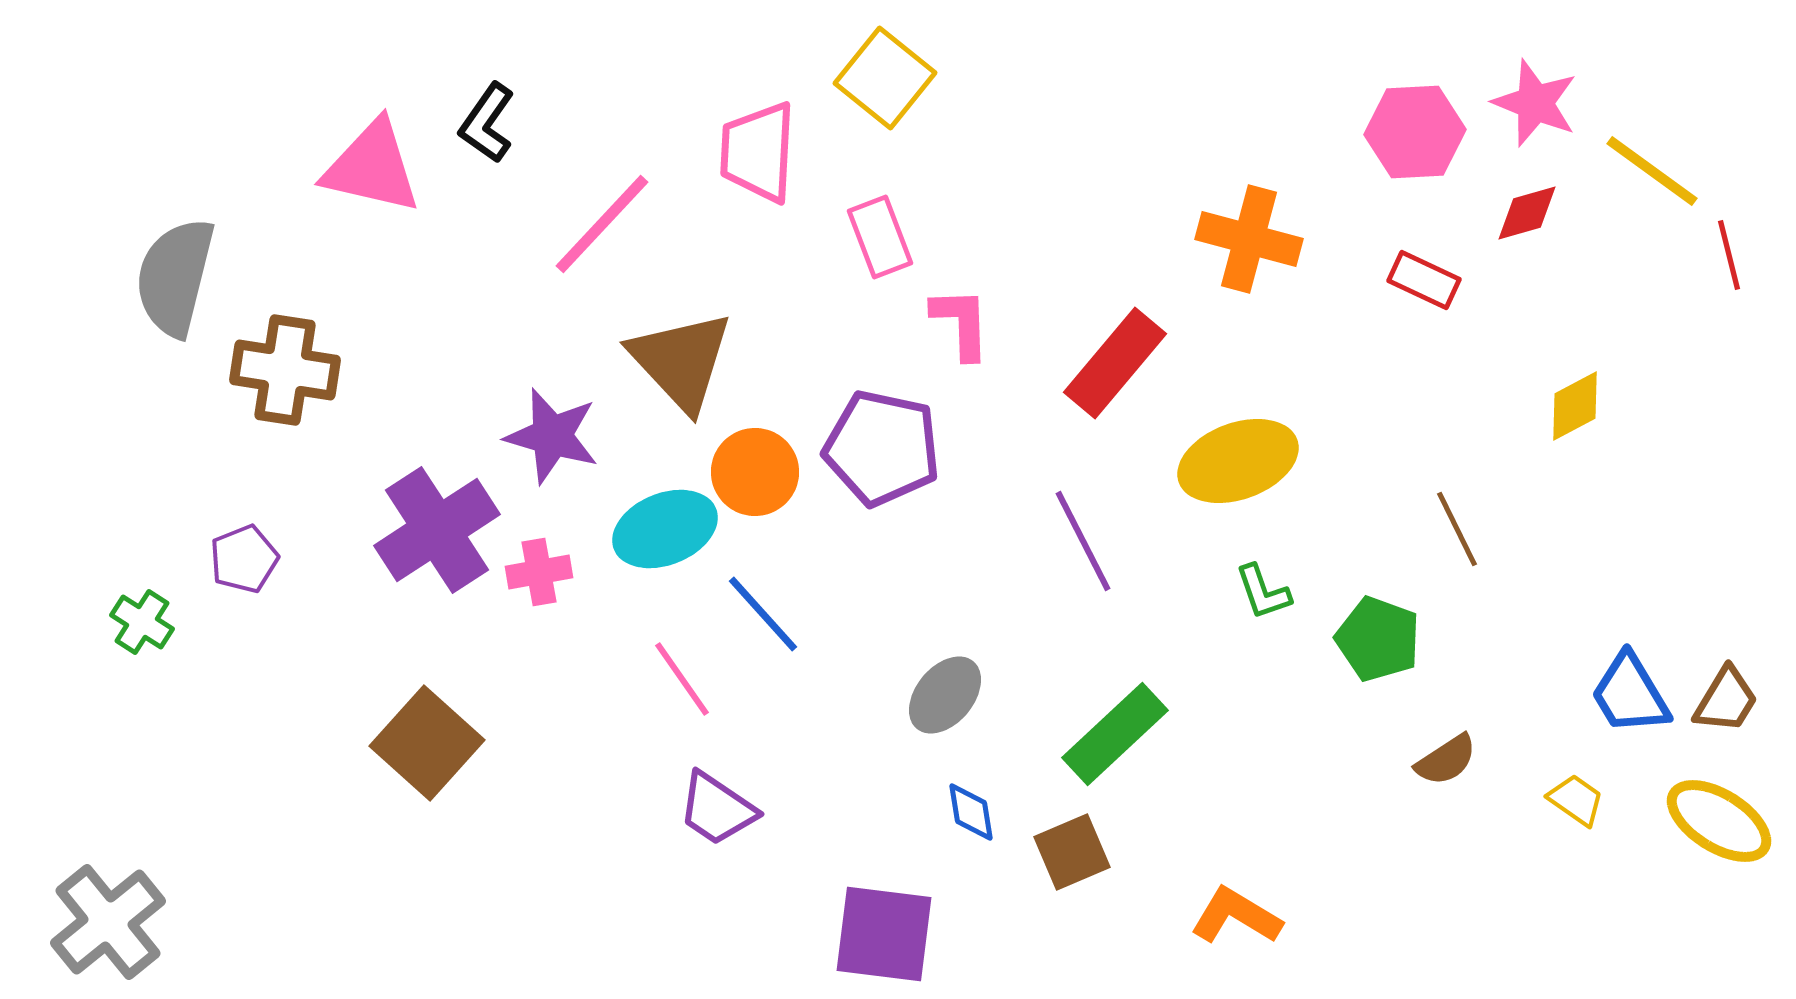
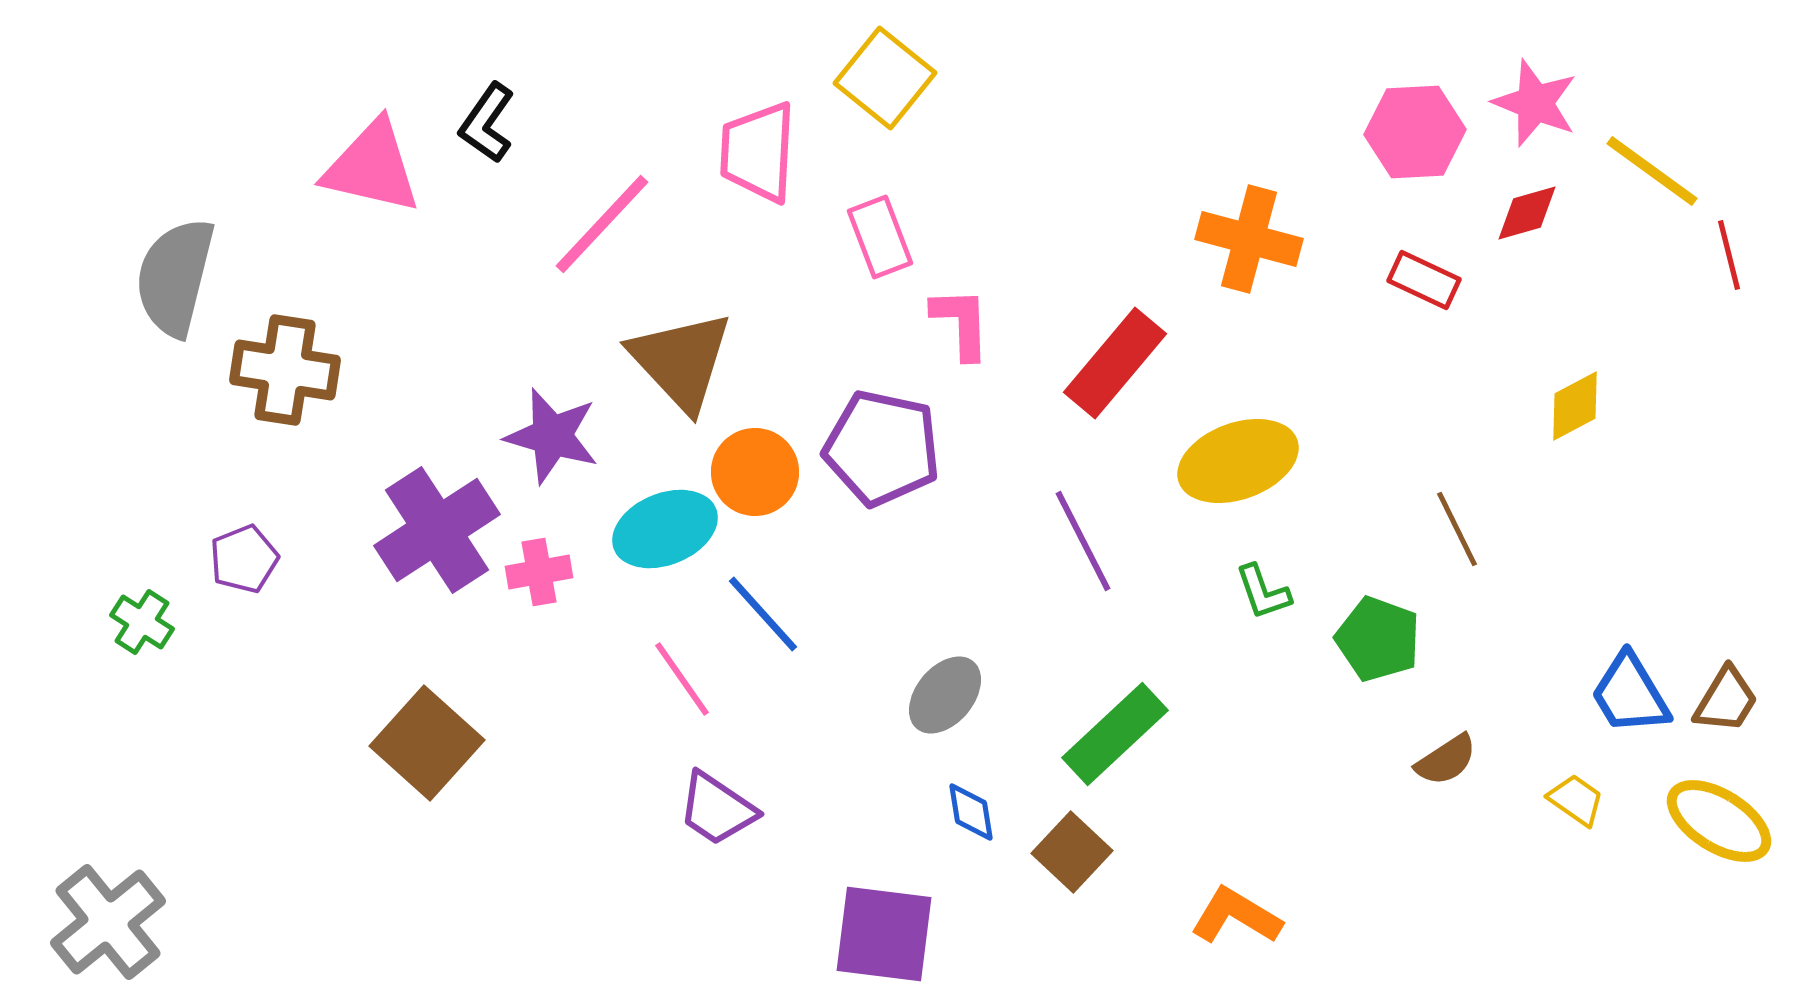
brown square at (1072, 852): rotated 24 degrees counterclockwise
